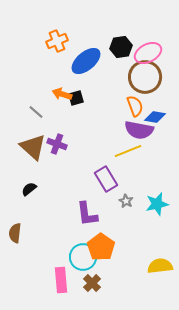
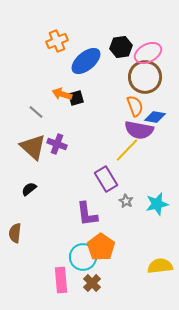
yellow line: moved 1 px left, 1 px up; rotated 24 degrees counterclockwise
